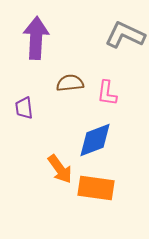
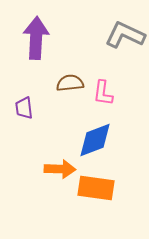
pink L-shape: moved 4 px left
orange arrow: rotated 52 degrees counterclockwise
